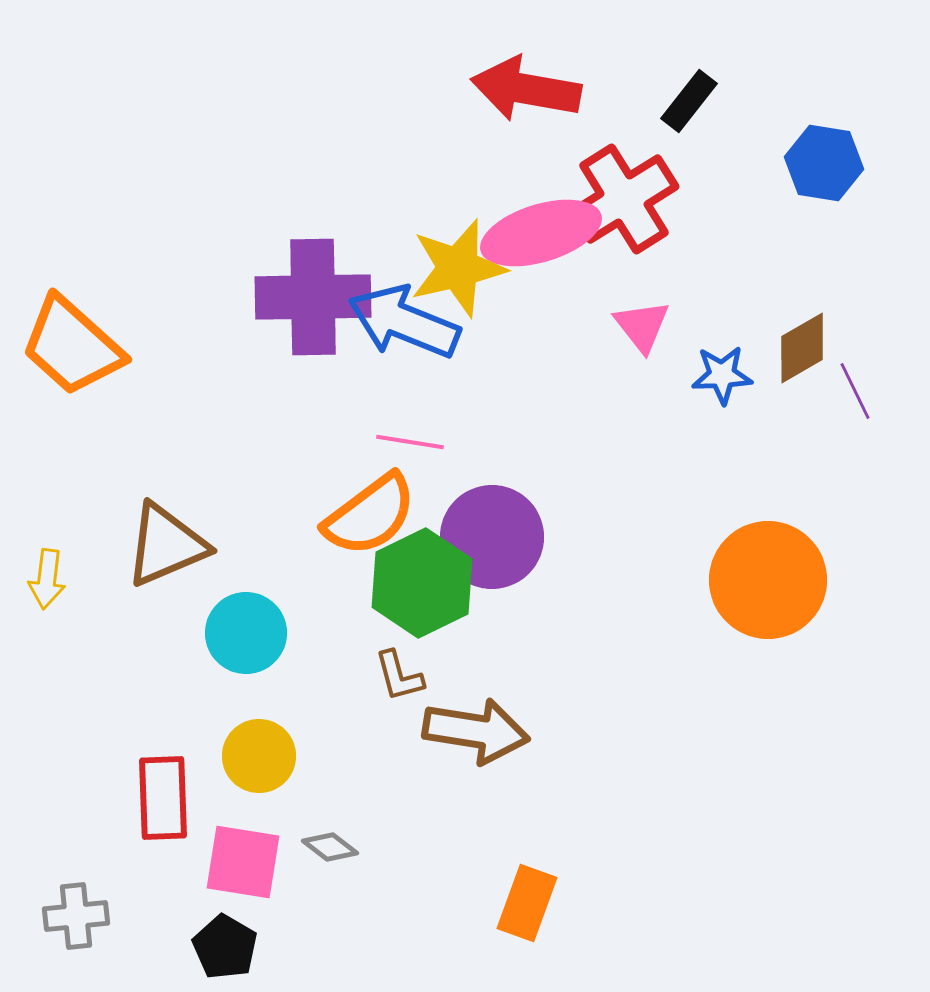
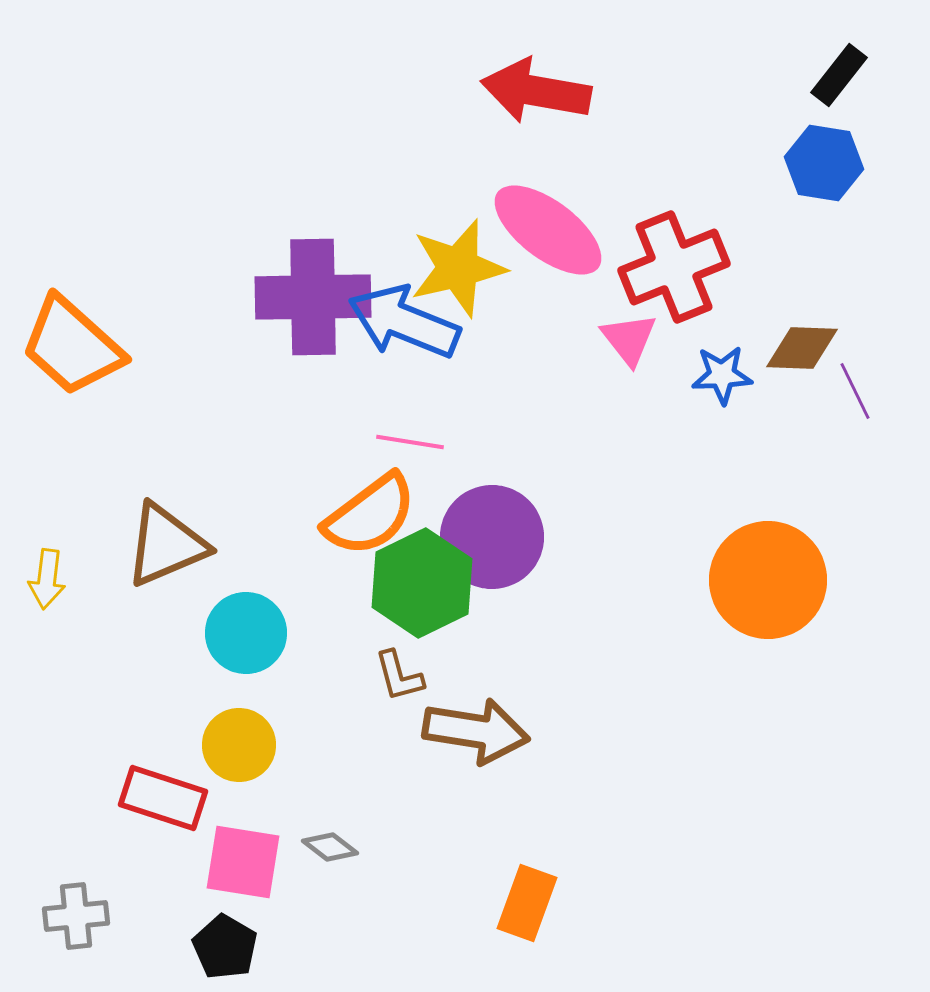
red arrow: moved 10 px right, 2 px down
black rectangle: moved 150 px right, 26 px up
red cross: moved 50 px right, 68 px down; rotated 10 degrees clockwise
pink ellipse: moved 7 px right, 3 px up; rotated 54 degrees clockwise
pink triangle: moved 13 px left, 13 px down
brown diamond: rotated 32 degrees clockwise
yellow circle: moved 20 px left, 11 px up
red rectangle: rotated 70 degrees counterclockwise
